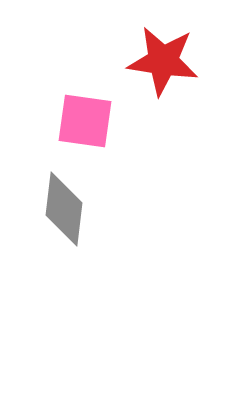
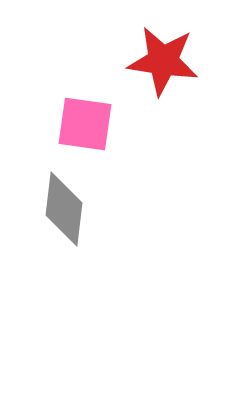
pink square: moved 3 px down
